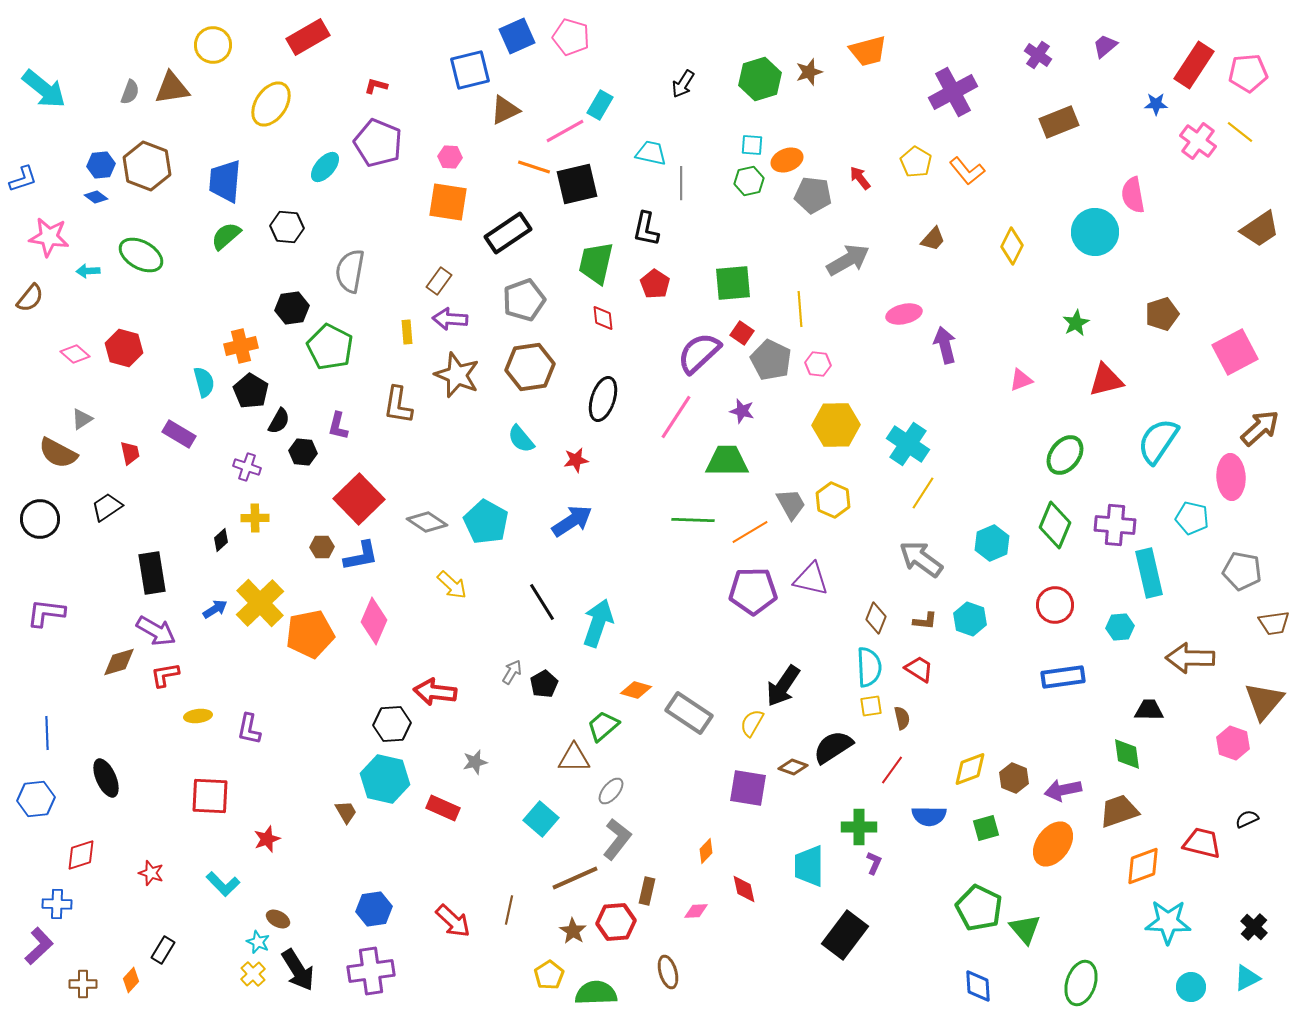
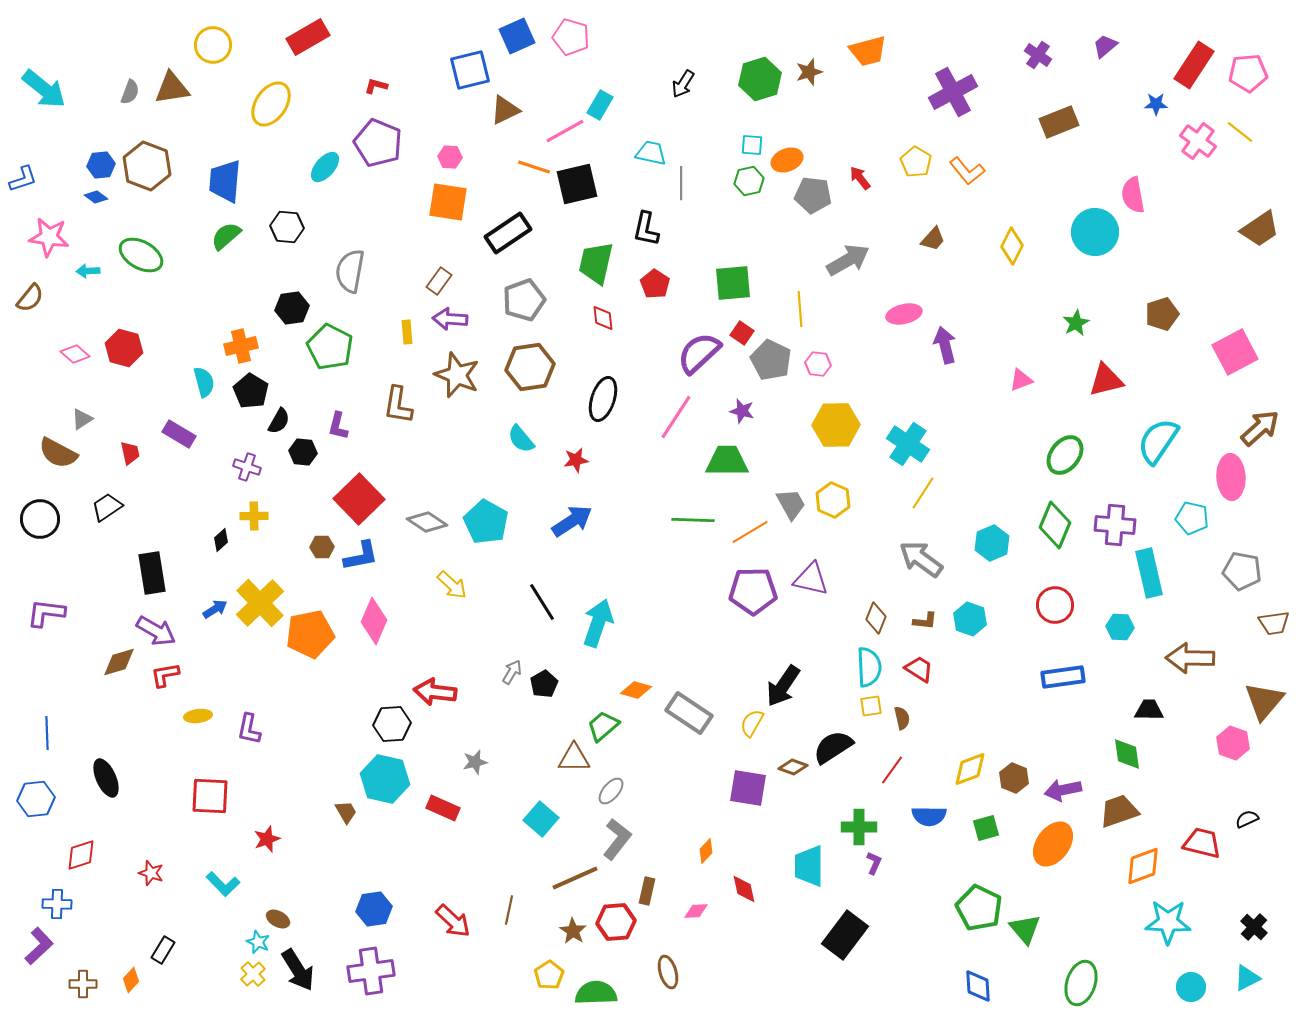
yellow cross at (255, 518): moved 1 px left, 2 px up
cyan hexagon at (1120, 627): rotated 8 degrees clockwise
